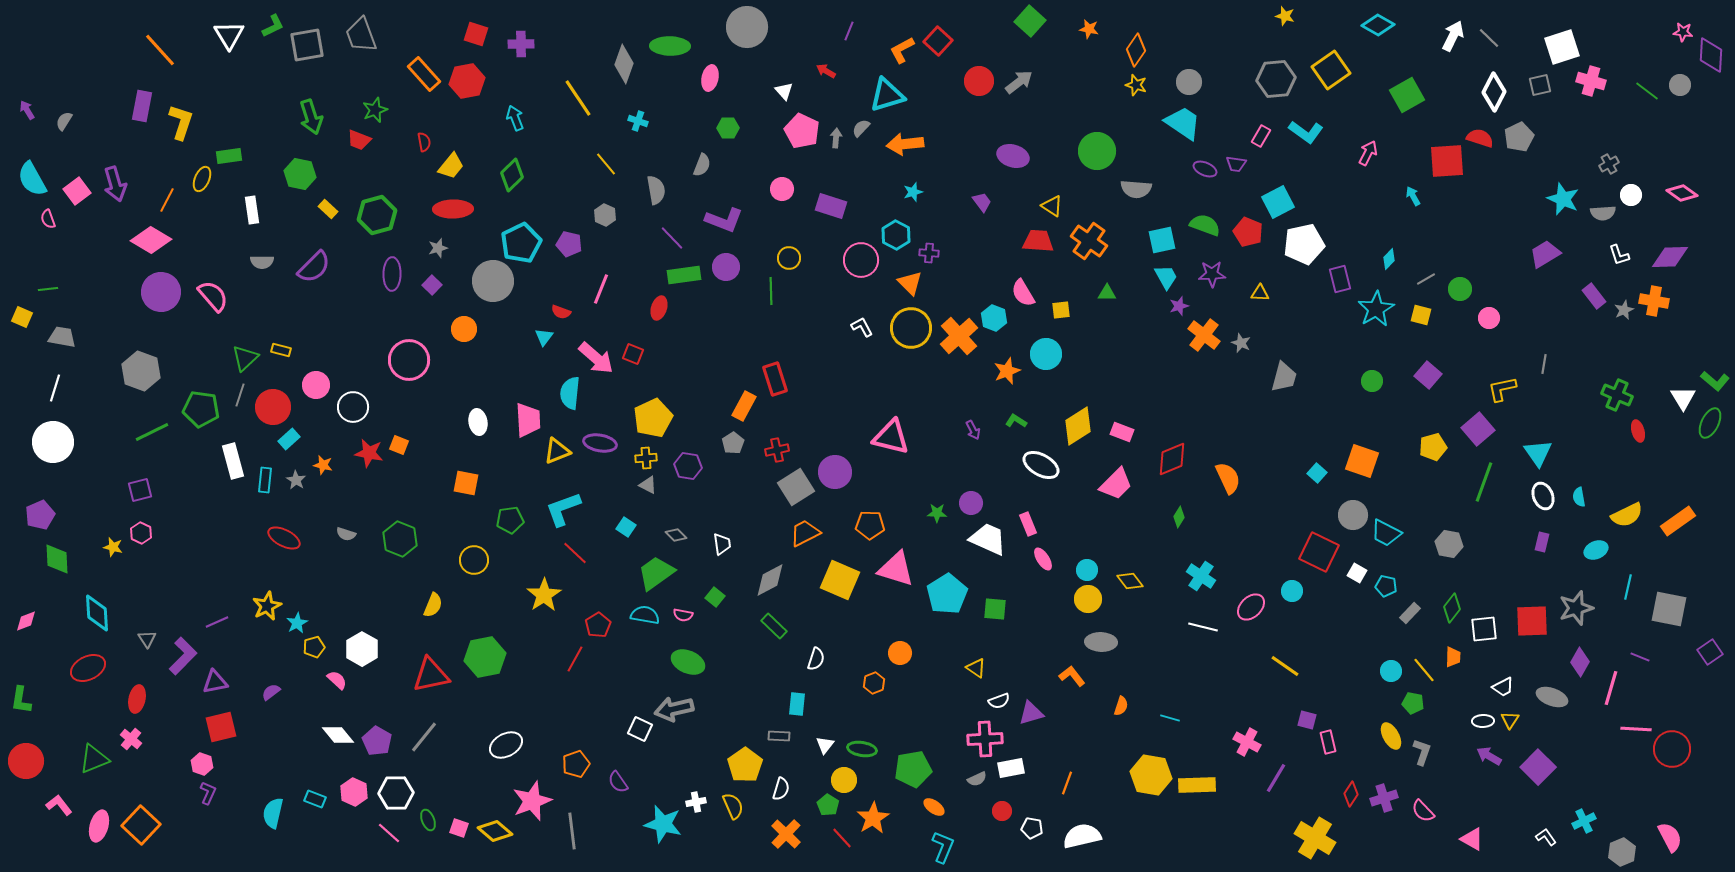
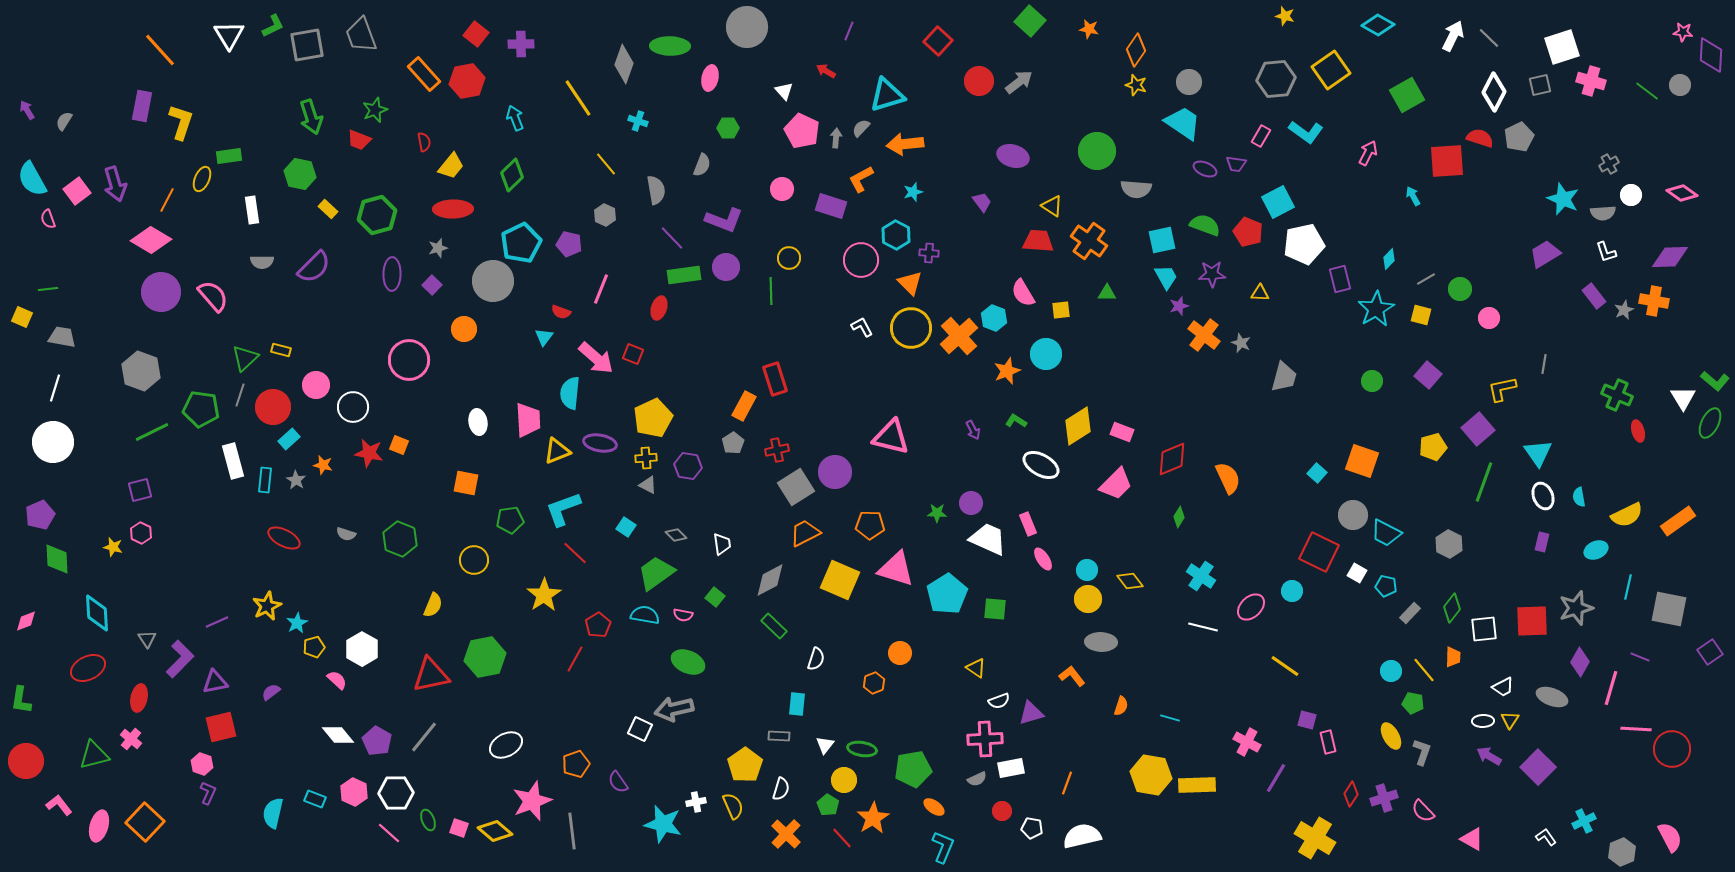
red square at (476, 34): rotated 20 degrees clockwise
orange L-shape at (902, 50): moved 41 px left, 129 px down
white L-shape at (1619, 255): moved 13 px left, 3 px up
gray hexagon at (1449, 544): rotated 16 degrees clockwise
purple L-shape at (183, 656): moved 3 px left, 3 px down
red ellipse at (137, 699): moved 2 px right, 1 px up
green triangle at (94, 759): moved 4 px up; rotated 8 degrees clockwise
orange square at (141, 825): moved 4 px right, 3 px up
